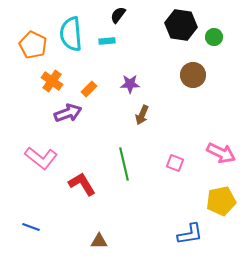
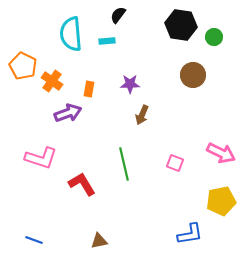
orange pentagon: moved 10 px left, 21 px down
orange rectangle: rotated 35 degrees counterclockwise
pink L-shape: rotated 20 degrees counterclockwise
blue line: moved 3 px right, 13 px down
brown triangle: rotated 12 degrees counterclockwise
